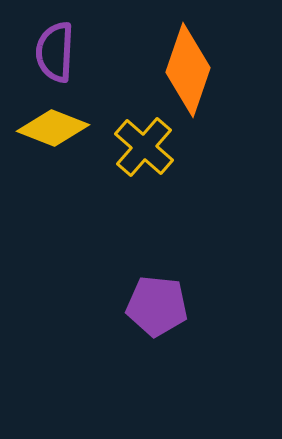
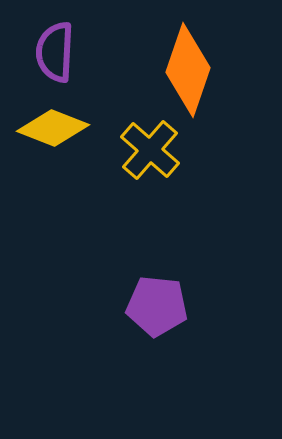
yellow cross: moved 6 px right, 3 px down
